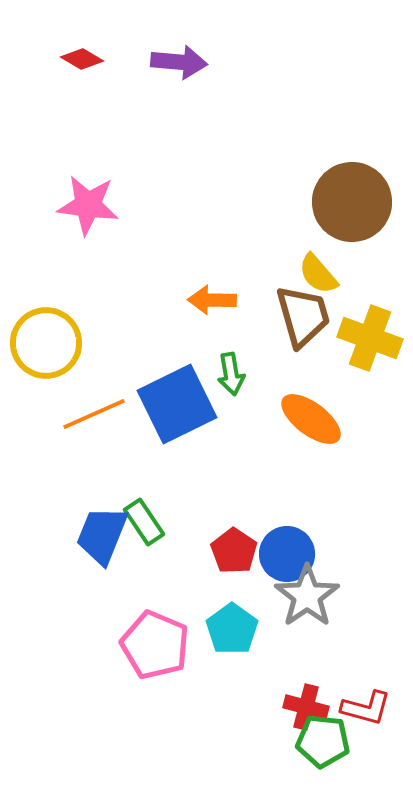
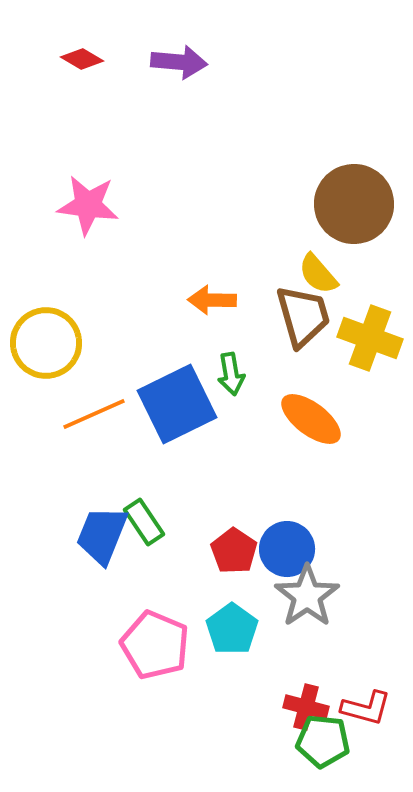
brown circle: moved 2 px right, 2 px down
blue circle: moved 5 px up
